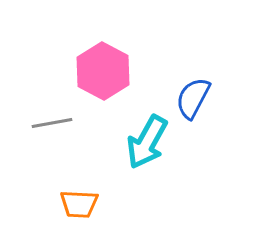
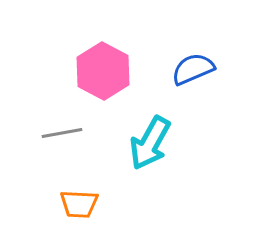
blue semicircle: moved 29 px up; rotated 39 degrees clockwise
gray line: moved 10 px right, 10 px down
cyan arrow: moved 3 px right, 1 px down
